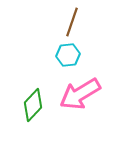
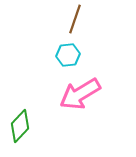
brown line: moved 3 px right, 3 px up
green diamond: moved 13 px left, 21 px down
